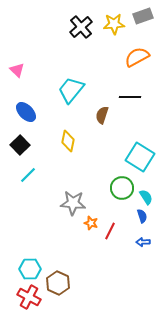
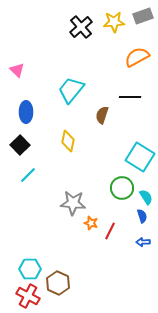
yellow star: moved 2 px up
blue ellipse: rotated 45 degrees clockwise
red cross: moved 1 px left, 1 px up
